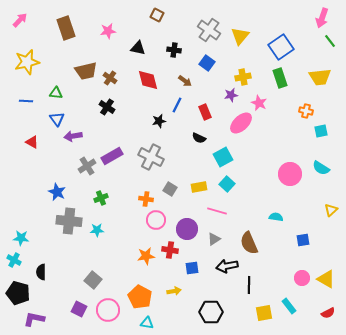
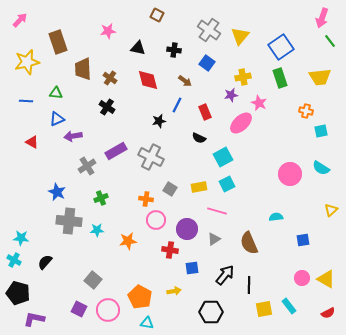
brown rectangle at (66, 28): moved 8 px left, 14 px down
brown trapezoid at (86, 71): moved 3 px left, 2 px up; rotated 100 degrees clockwise
blue triangle at (57, 119): rotated 42 degrees clockwise
purple rectangle at (112, 156): moved 4 px right, 5 px up
cyan square at (227, 184): rotated 21 degrees clockwise
cyan semicircle at (276, 217): rotated 16 degrees counterclockwise
orange star at (146, 256): moved 18 px left, 15 px up
black arrow at (227, 266): moved 2 px left, 9 px down; rotated 140 degrees clockwise
black semicircle at (41, 272): moved 4 px right, 10 px up; rotated 42 degrees clockwise
yellow square at (264, 313): moved 4 px up
